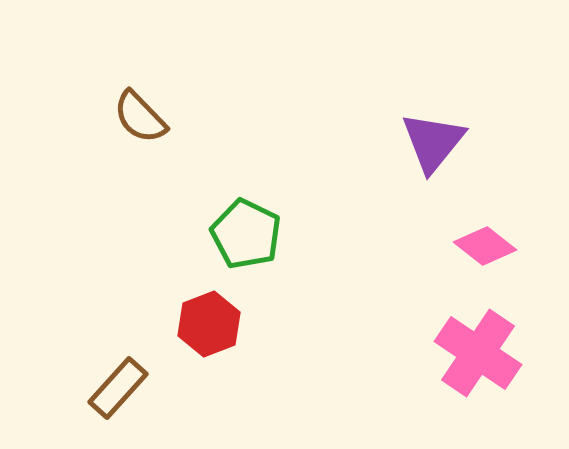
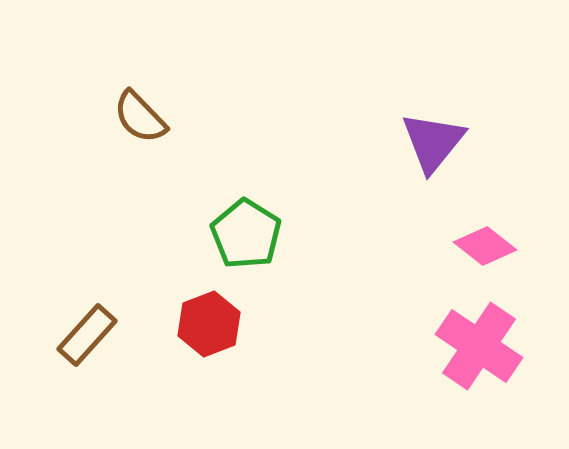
green pentagon: rotated 6 degrees clockwise
pink cross: moved 1 px right, 7 px up
brown rectangle: moved 31 px left, 53 px up
